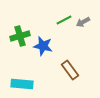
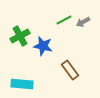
green cross: rotated 12 degrees counterclockwise
